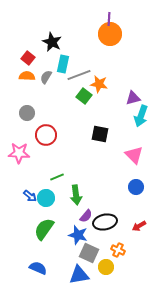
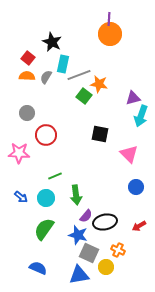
pink triangle: moved 5 px left, 1 px up
green line: moved 2 px left, 1 px up
blue arrow: moved 9 px left, 1 px down
